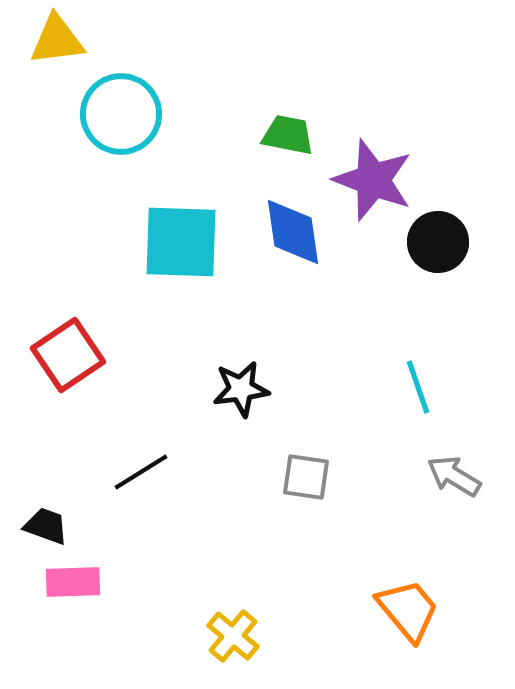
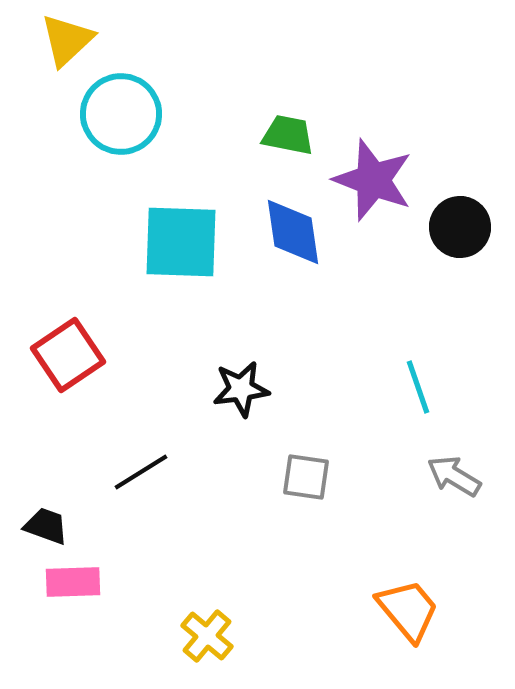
yellow triangle: moved 10 px right; rotated 36 degrees counterclockwise
black circle: moved 22 px right, 15 px up
yellow cross: moved 26 px left
